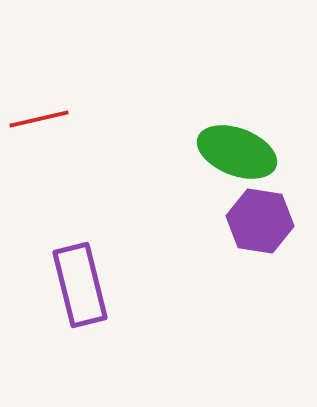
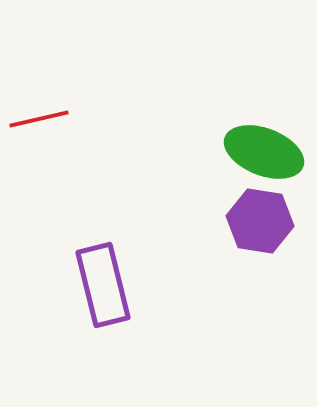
green ellipse: moved 27 px right
purple rectangle: moved 23 px right
